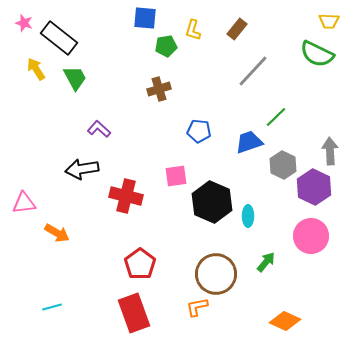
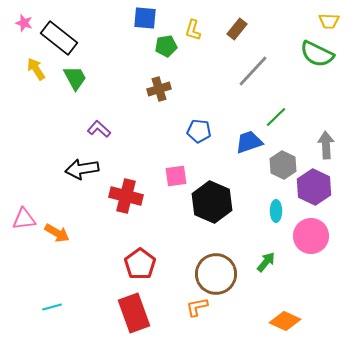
gray arrow: moved 4 px left, 6 px up
pink triangle: moved 16 px down
cyan ellipse: moved 28 px right, 5 px up
